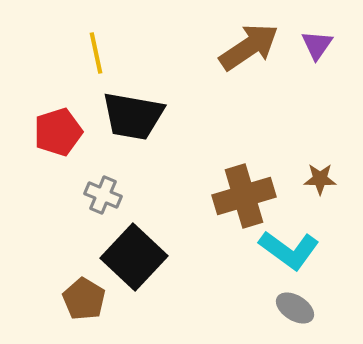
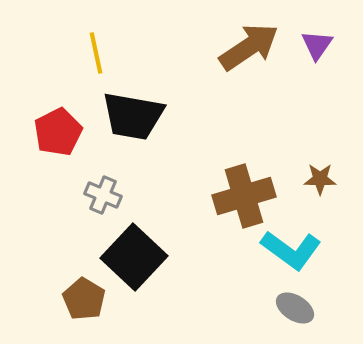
red pentagon: rotated 9 degrees counterclockwise
cyan L-shape: moved 2 px right
